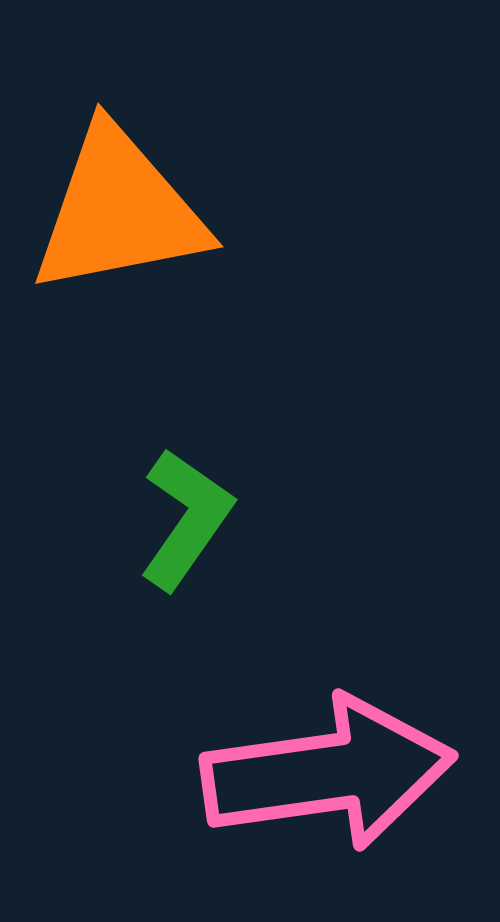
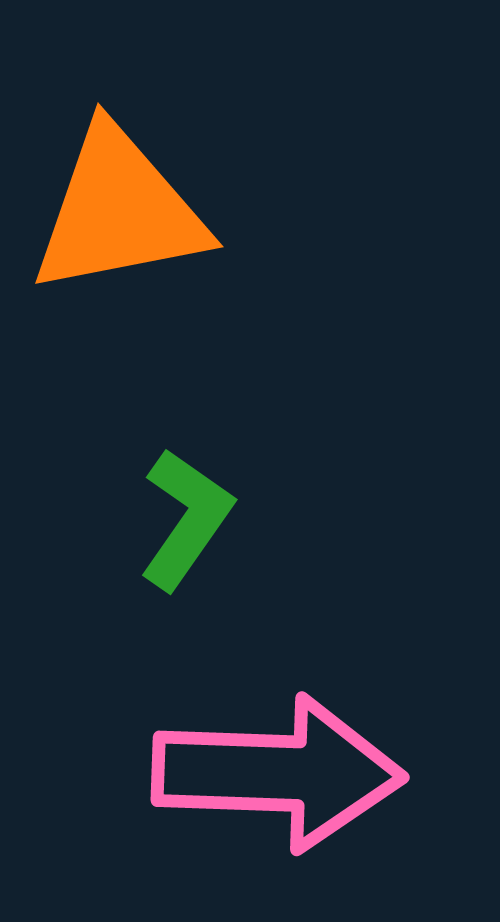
pink arrow: moved 50 px left; rotated 10 degrees clockwise
